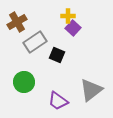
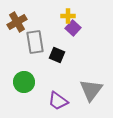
gray rectangle: rotated 65 degrees counterclockwise
gray triangle: rotated 15 degrees counterclockwise
